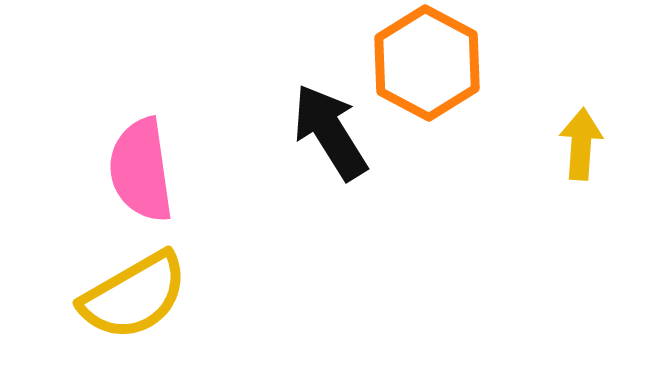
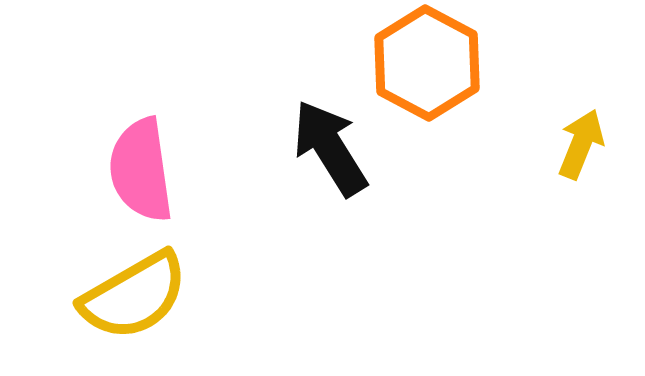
black arrow: moved 16 px down
yellow arrow: rotated 18 degrees clockwise
